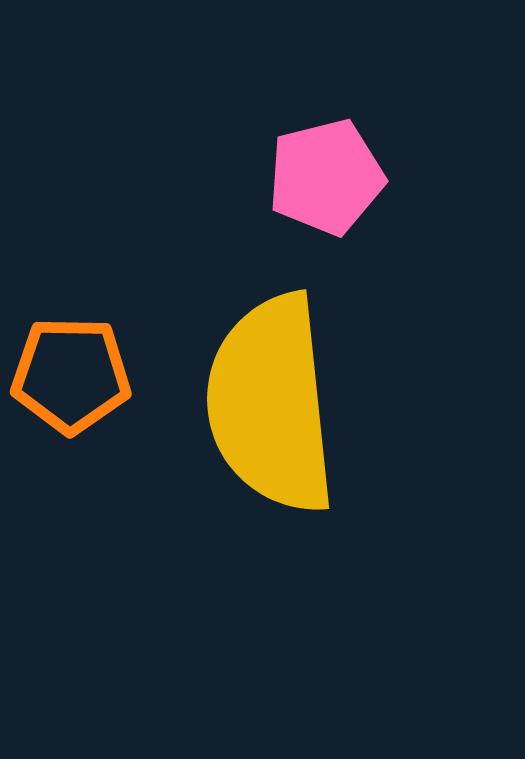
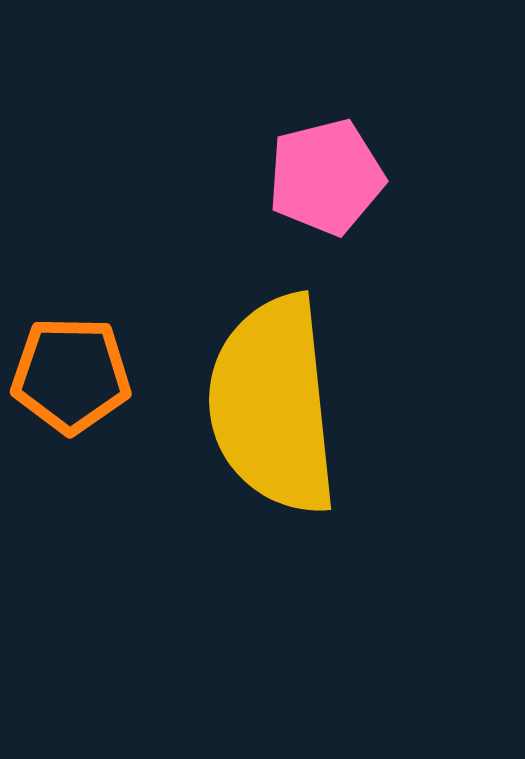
yellow semicircle: moved 2 px right, 1 px down
